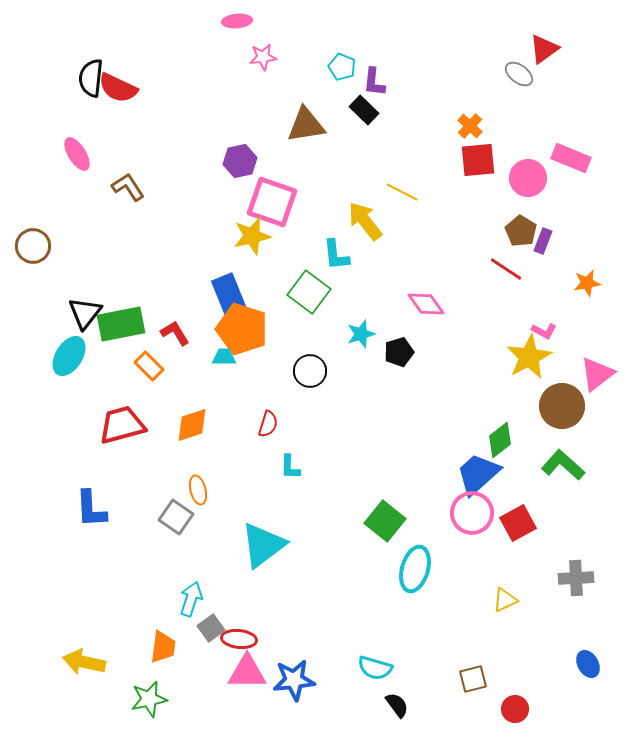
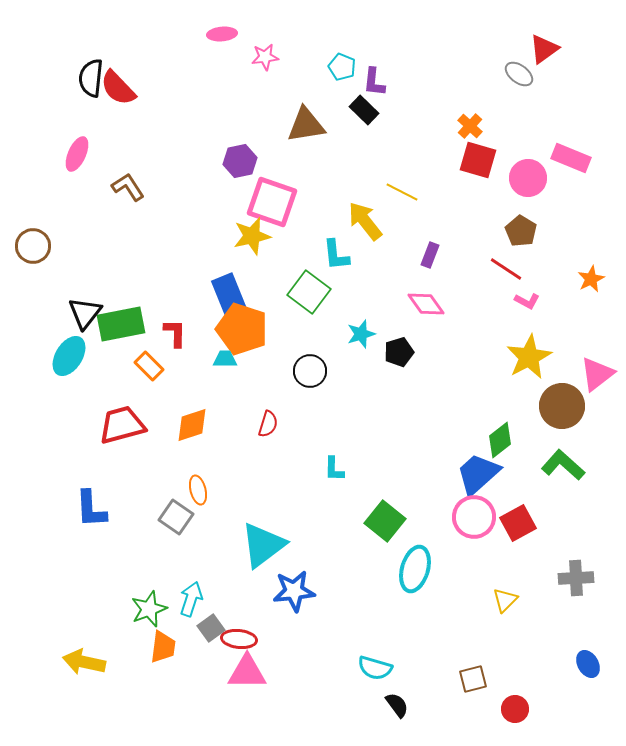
pink ellipse at (237, 21): moved 15 px left, 13 px down
pink star at (263, 57): moved 2 px right
red semicircle at (118, 88): rotated 21 degrees clockwise
pink ellipse at (77, 154): rotated 56 degrees clockwise
red square at (478, 160): rotated 21 degrees clockwise
purple rectangle at (543, 241): moved 113 px left, 14 px down
orange star at (587, 283): moved 4 px right, 4 px up; rotated 16 degrees counterclockwise
pink L-shape at (544, 331): moved 17 px left, 30 px up
red L-shape at (175, 333): rotated 32 degrees clockwise
cyan trapezoid at (224, 357): moved 1 px right, 2 px down
cyan L-shape at (290, 467): moved 44 px right, 2 px down
pink circle at (472, 513): moved 2 px right, 4 px down
yellow triangle at (505, 600): rotated 20 degrees counterclockwise
blue star at (294, 680): moved 89 px up
green star at (149, 699): moved 90 px up; rotated 9 degrees counterclockwise
